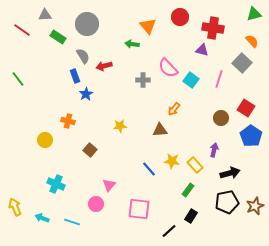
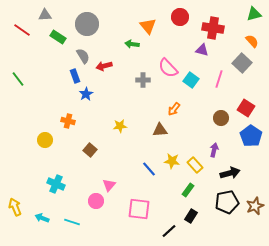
pink circle at (96, 204): moved 3 px up
